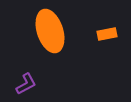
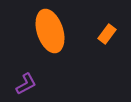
orange rectangle: rotated 42 degrees counterclockwise
